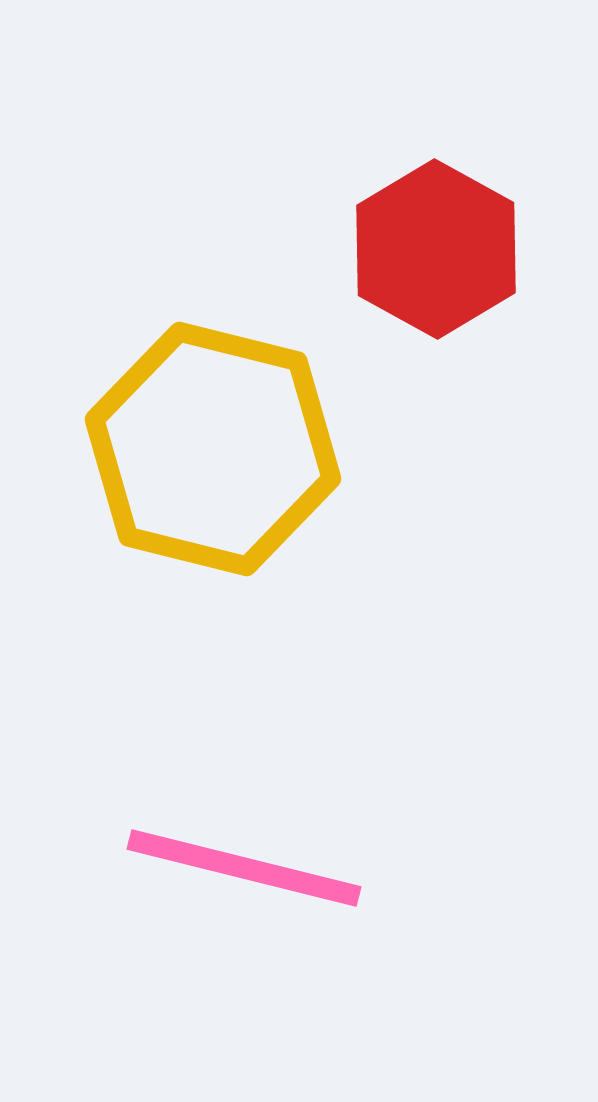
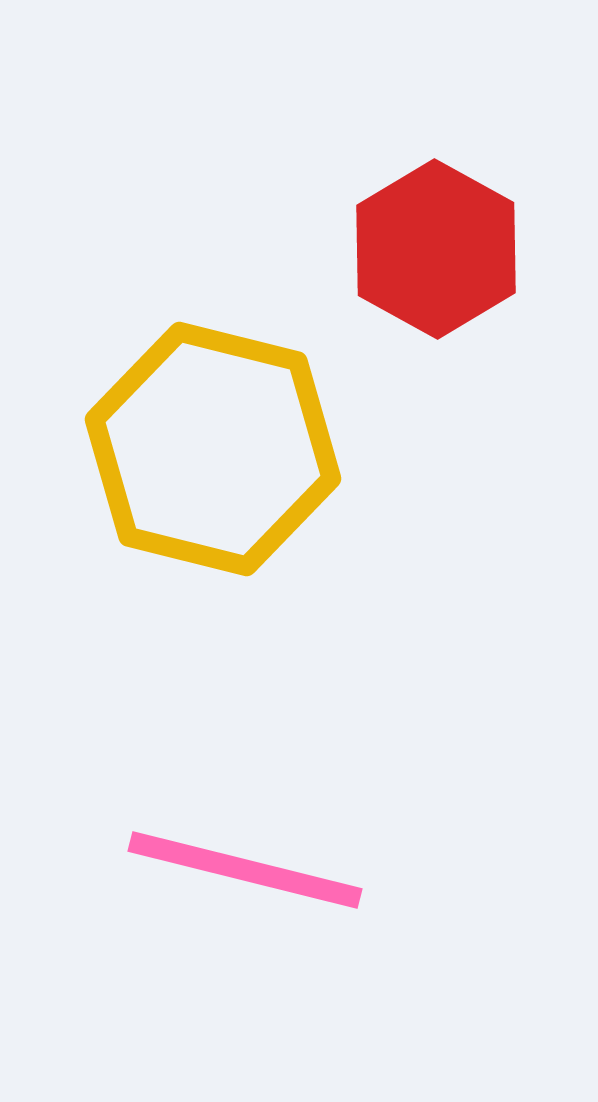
pink line: moved 1 px right, 2 px down
